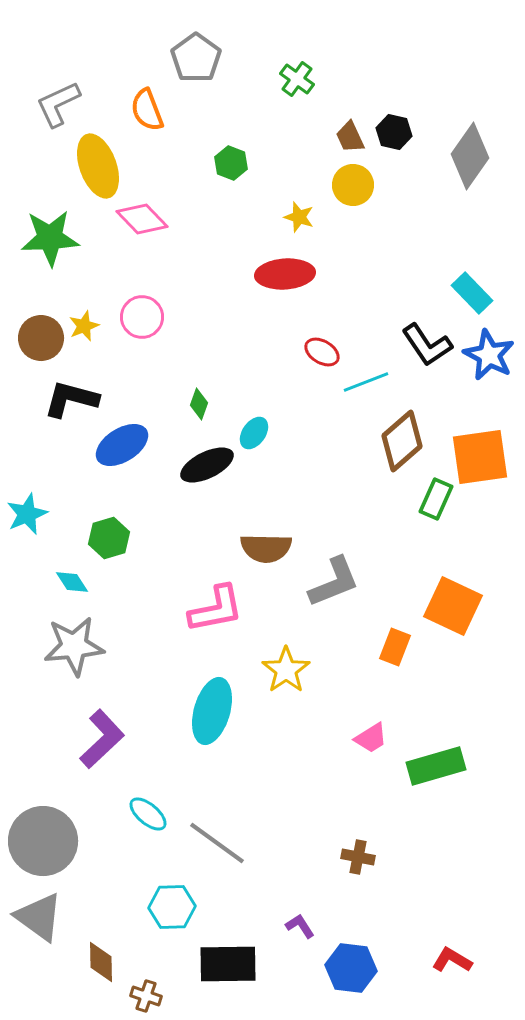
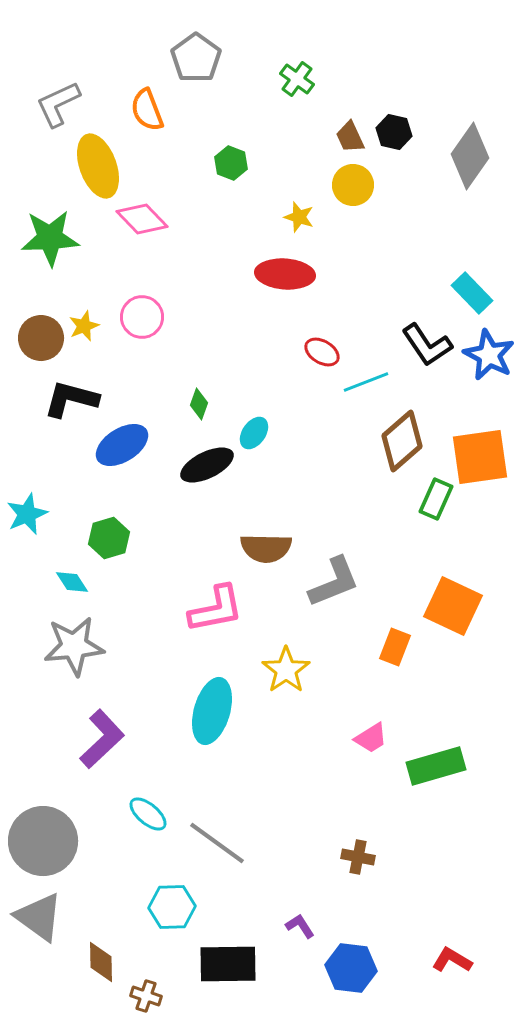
red ellipse at (285, 274): rotated 8 degrees clockwise
